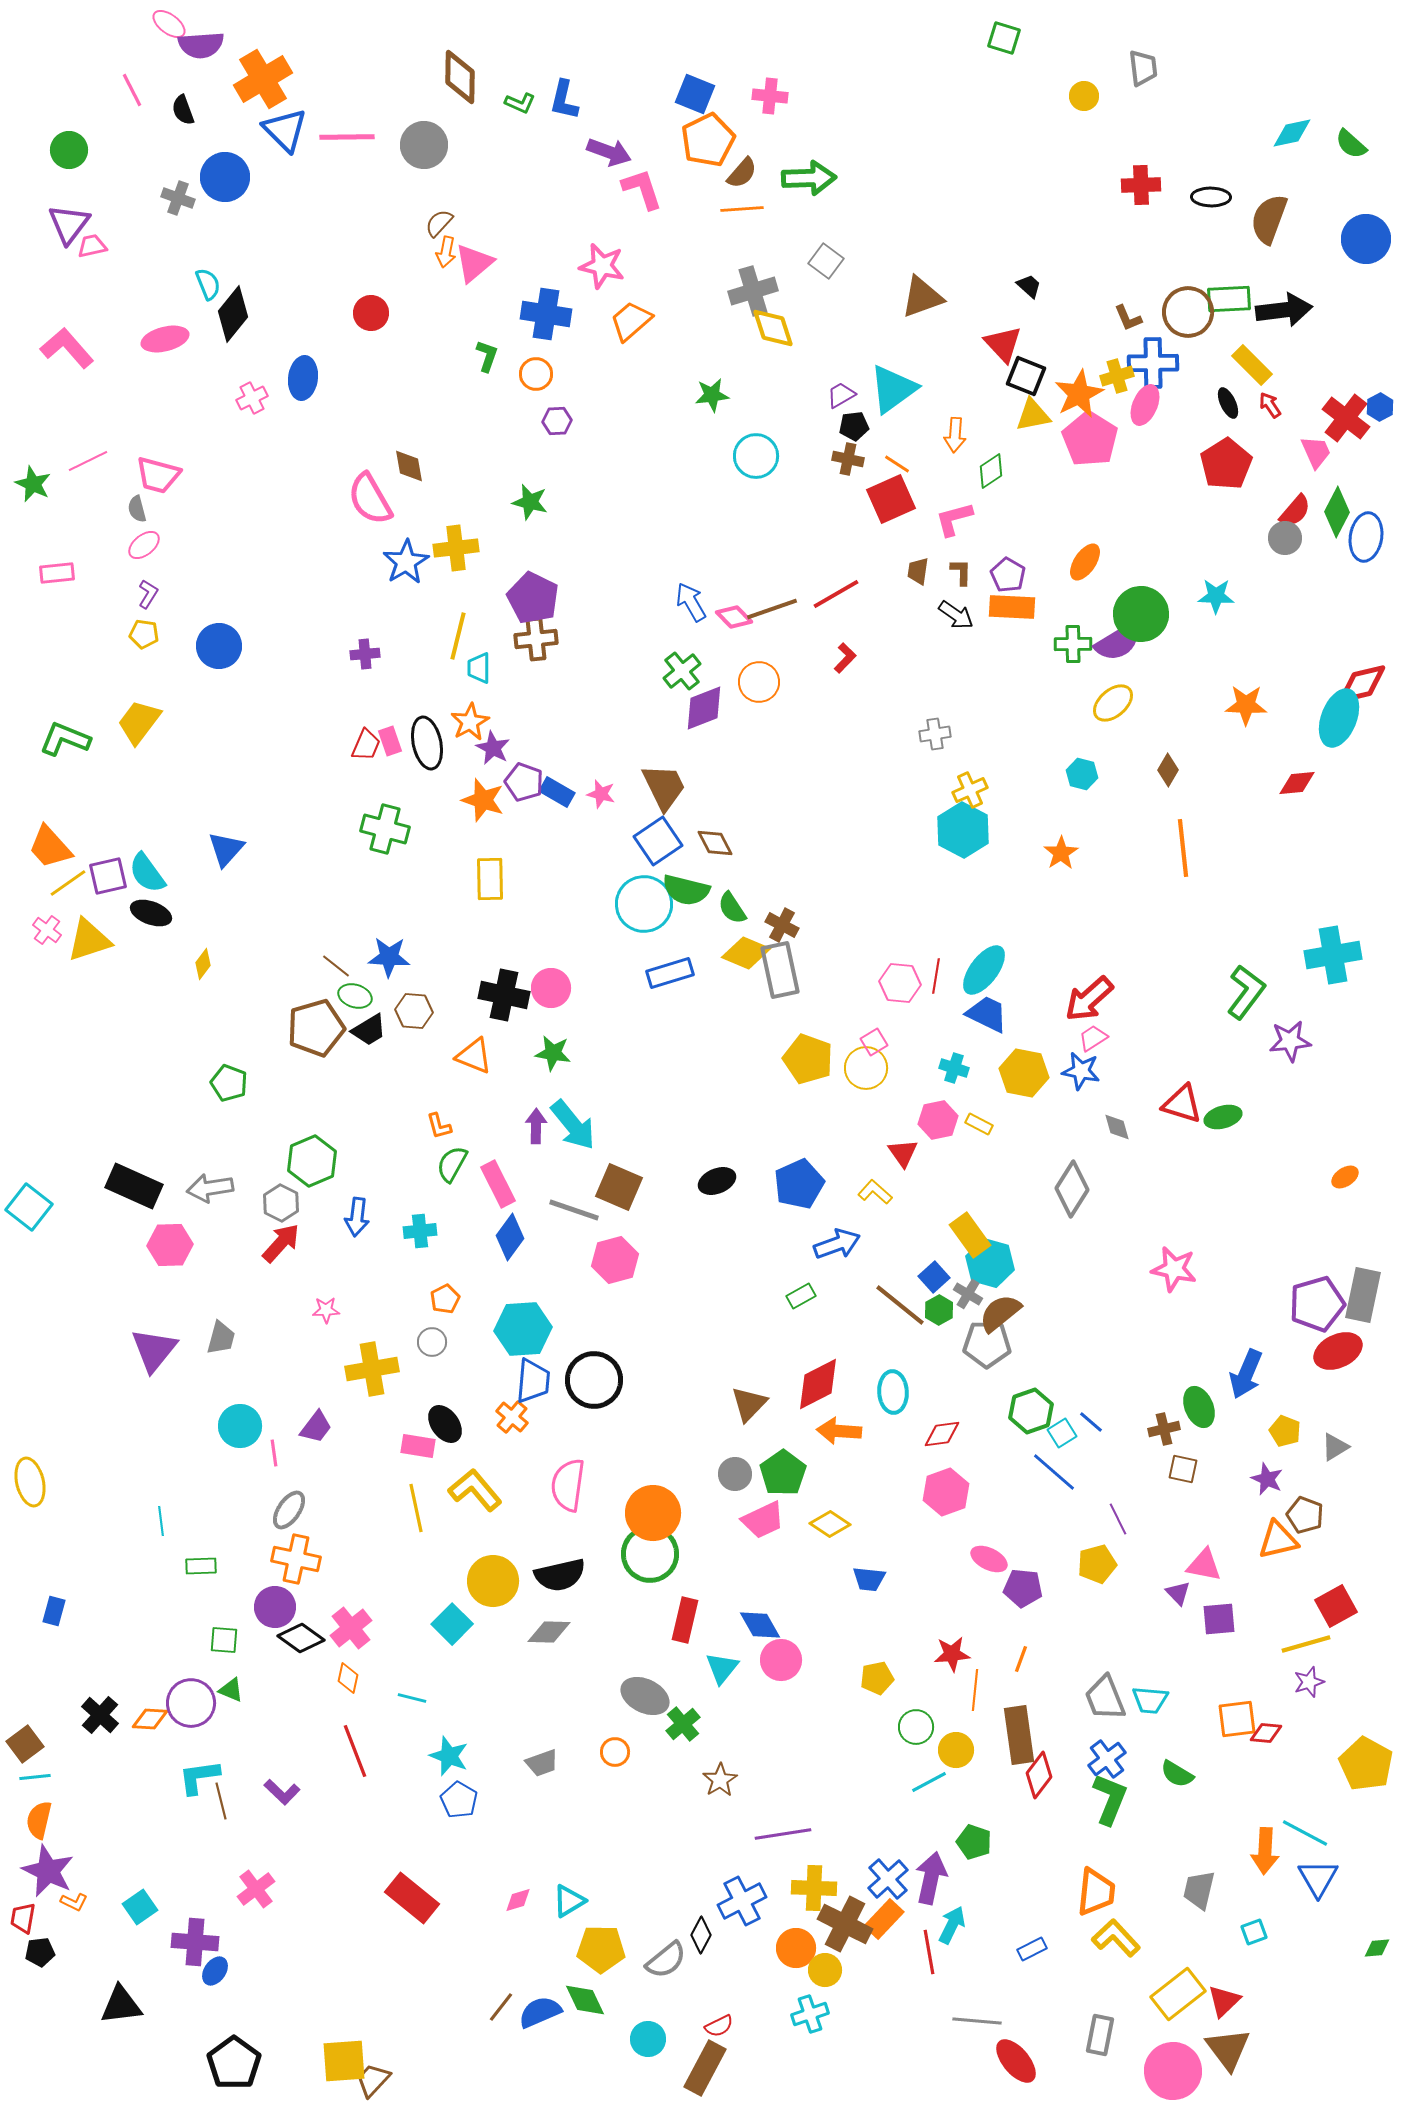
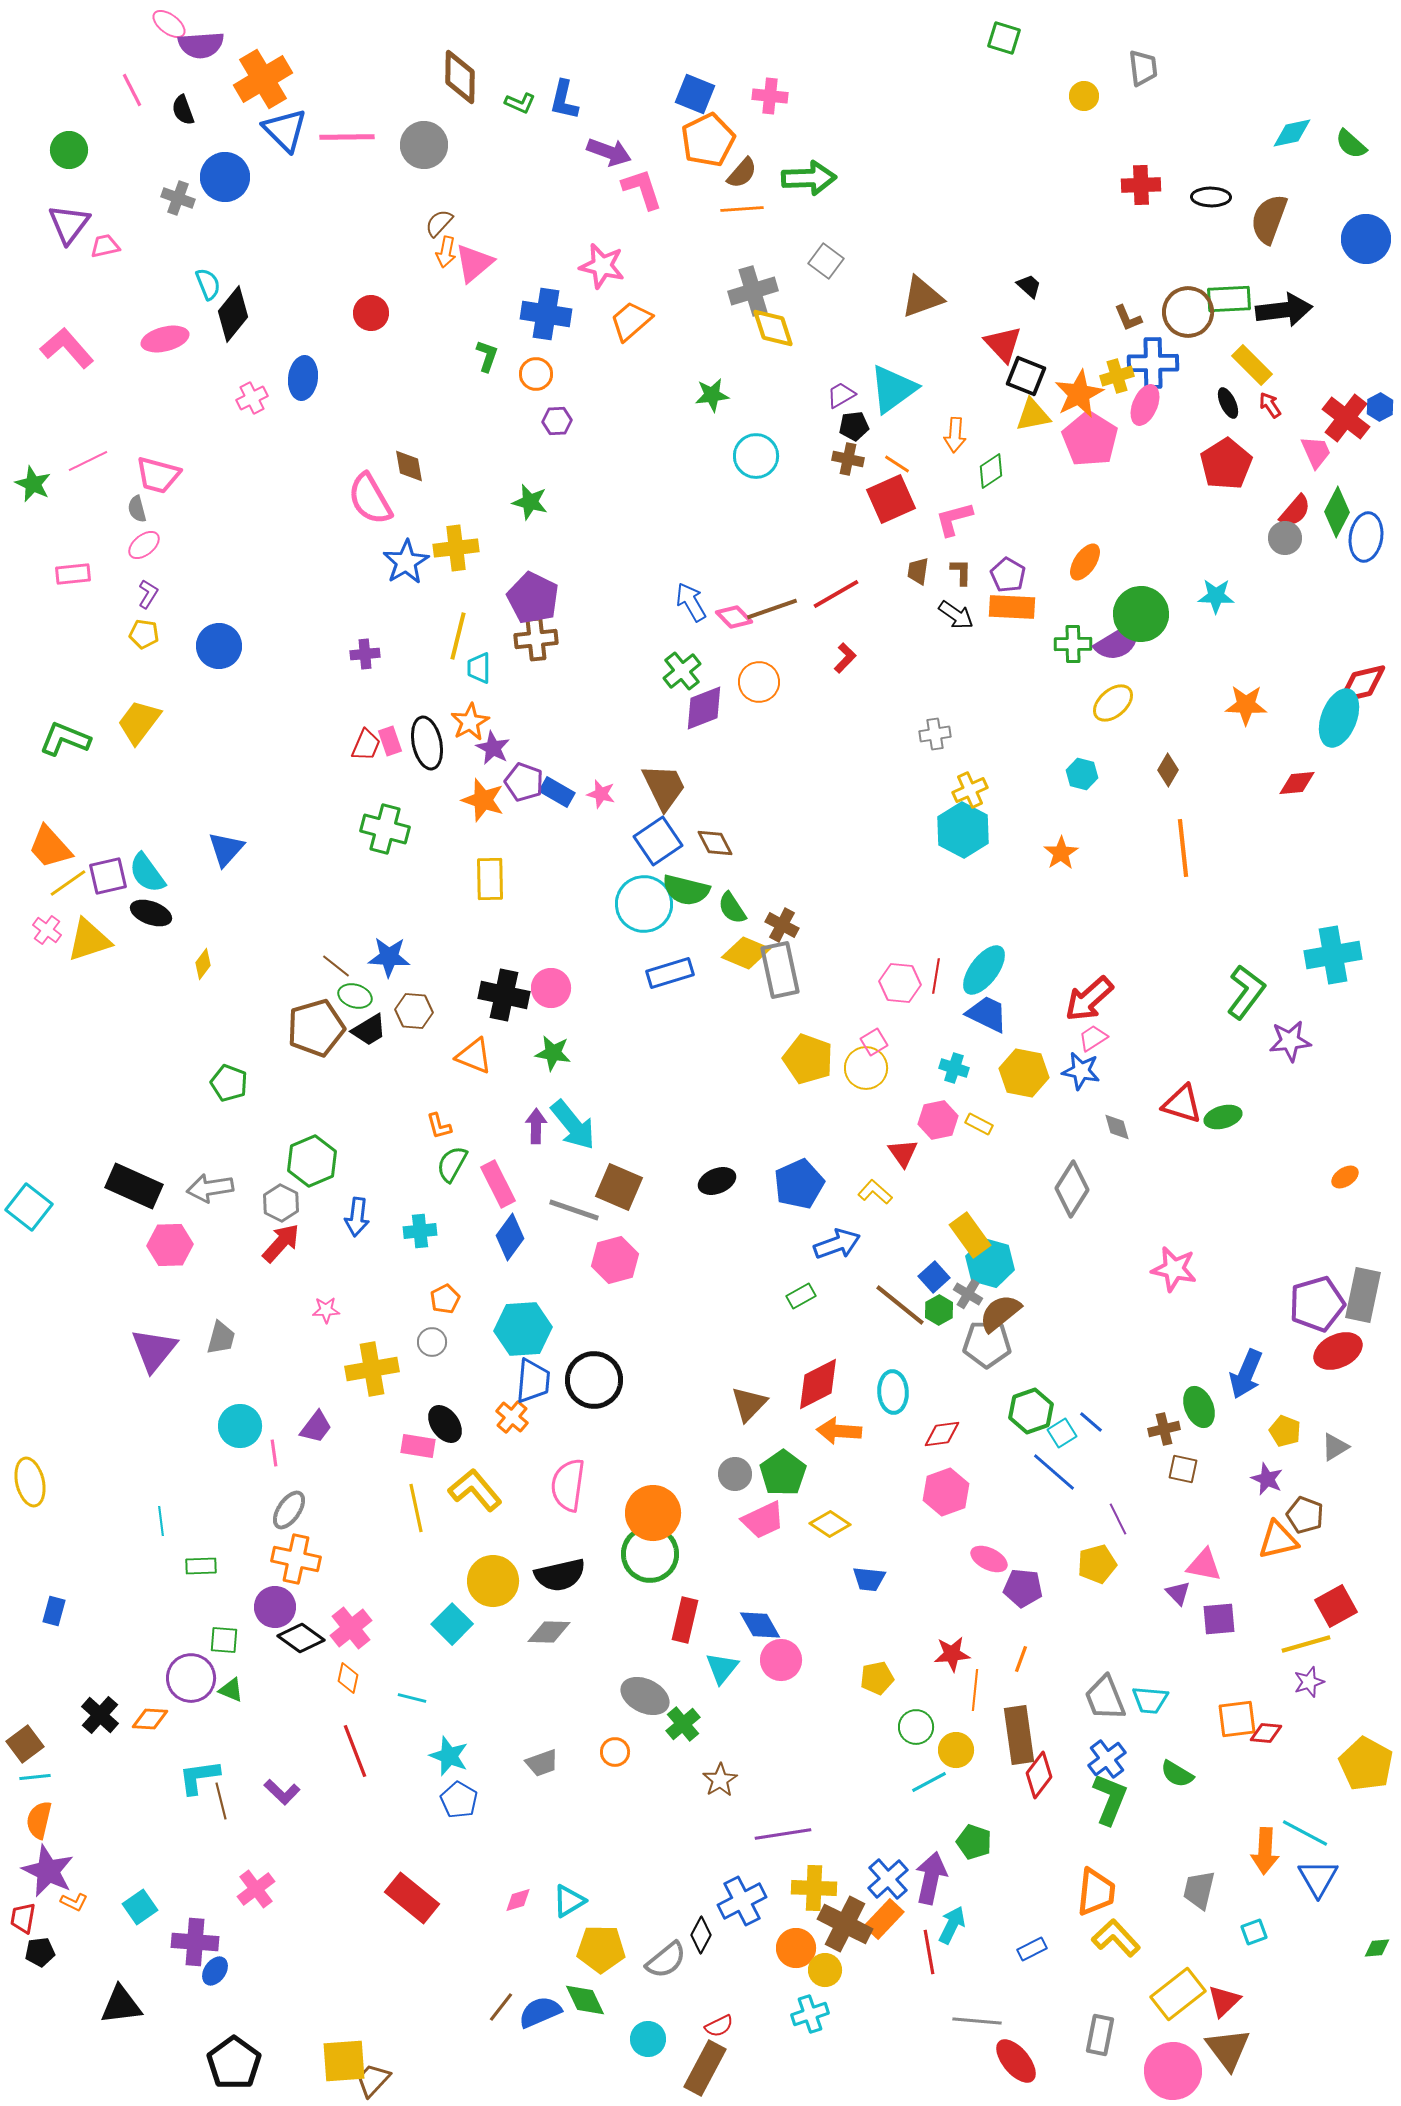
pink trapezoid at (92, 246): moved 13 px right
pink rectangle at (57, 573): moved 16 px right, 1 px down
purple circle at (191, 1703): moved 25 px up
